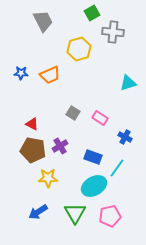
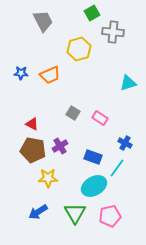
blue cross: moved 6 px down
